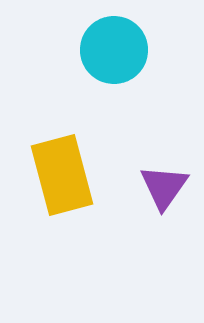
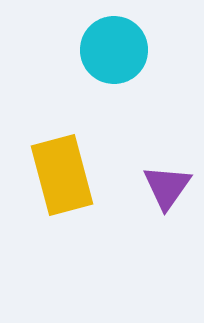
purple triangle: moved 3 px right
